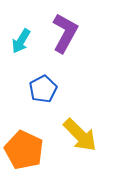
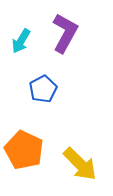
yellow arrow: moved 29 px down
